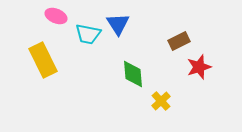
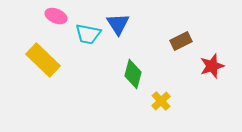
brown rectangle: moved 2 px right
yellow rectangle: rotated 20 degrees counterclockwise
red star: moved 13 px right, 1 px up
green diamond: rotated 20 degrees clockwise
